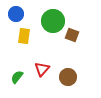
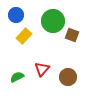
blue circle: moved 1 px down
yellow rectangle: rotated 35 degrees clockwise
green semicircle: rotated 24 degrees clockwise
